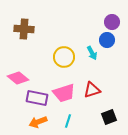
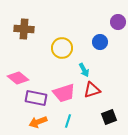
purple circle: moved 6 px right
blue circle: moved 7 px left, 2 px down
cyan arrow: moved 8 px left, 17 px down
yellow circle: moved 2 px left, 9 px up
purple rectangle: moved 1 px left
